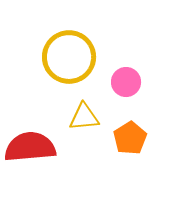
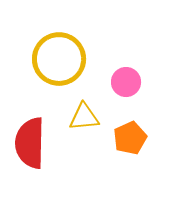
yellow circle: moved 10 px left, 2 px down
orange pentagon: rotated 8 degrees clockwise
red semicircle: moved 4 px up; rotated 84 degrees counterclockwise
